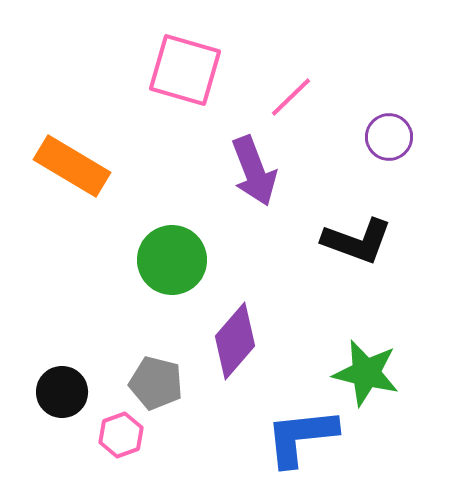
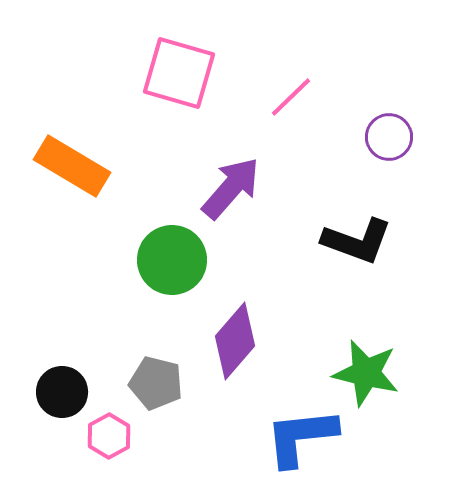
pink square: moved 6 px left, 3 px down
purple arrow: moved 23 px left, 17 px down; rotated 118 degrees counterclockwise
pink hexagon: moved 12 px left, 1 px down; rotated 9 degrees counterclockwise
